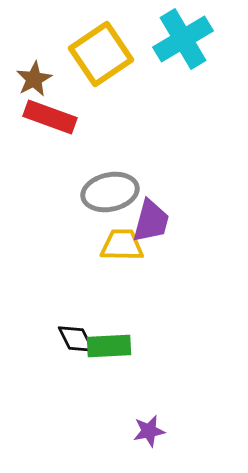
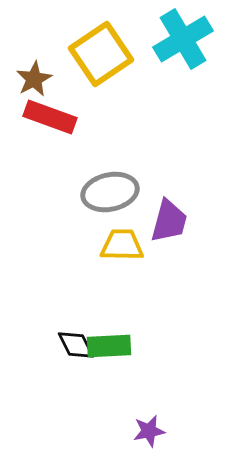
purple trapezoid: moved 18 px right
black diamond: moved 6 px down
